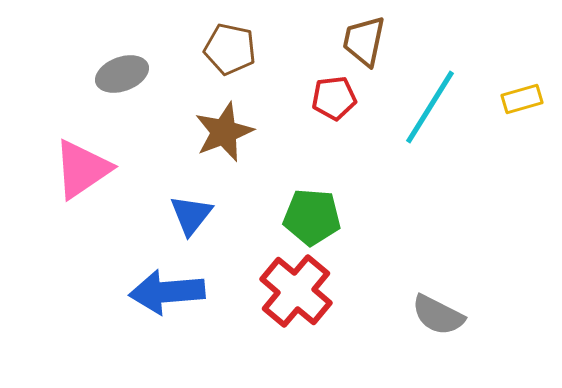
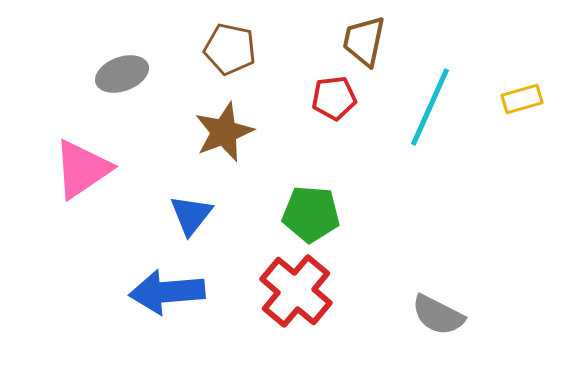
cyan line: rotated 8 degrees counterclockwise
green pentagon: moved 1 px left, 3 px up
